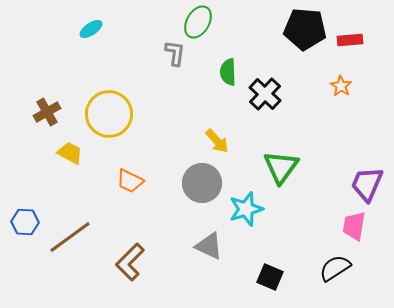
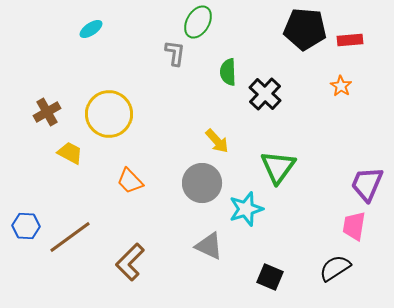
green triangle: moved 3 px left
orange trapezoid: rotated 20 degrees clockwise
blue hexagon: moved 1 px right, 4 px down
